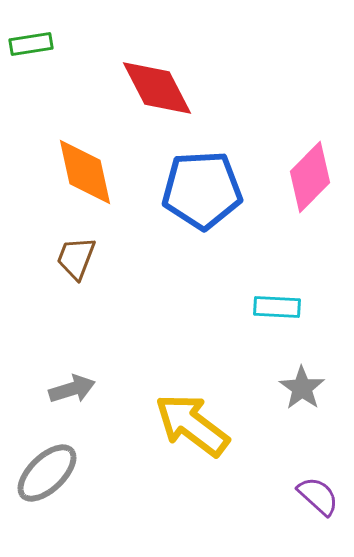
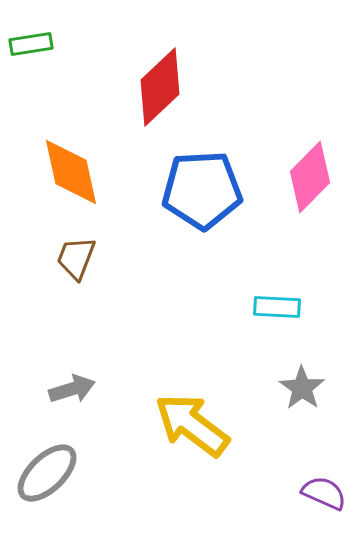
red diamond: moved 3 px right, 1 px up; rotated 74 degrees clockwise
orange diamond: moved 14 px left
purple semicircle: moved 6 px right, 3 px up; rotated 18 degrees counterclockwise
